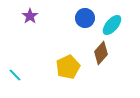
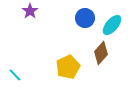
purple star: moved 5 px up
